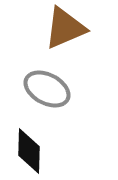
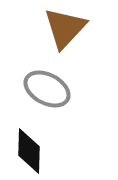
brown triangle: rotated 24 degrees counterclockwise
